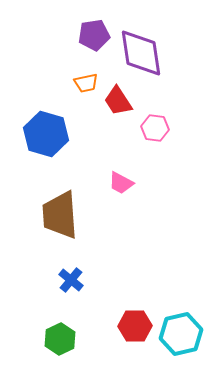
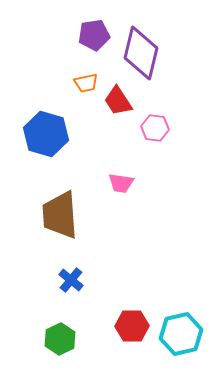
purple diamond: rotated 22 degrees clockwise
pink trapezoid: rotated 20 degrees counterclockwise
red hexagon: moved 3 px left
